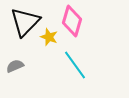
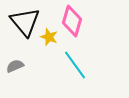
black triangle: rotated 24 degrees counterclockwise
